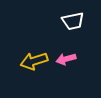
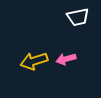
white trapezoid: moved 5 px right, 4 px up
